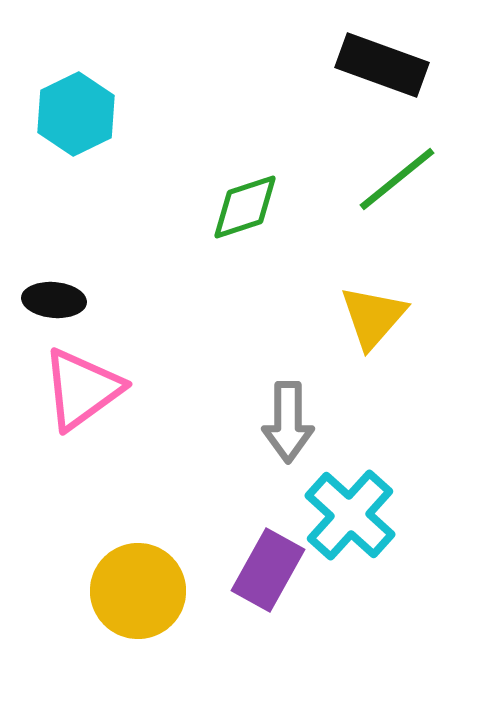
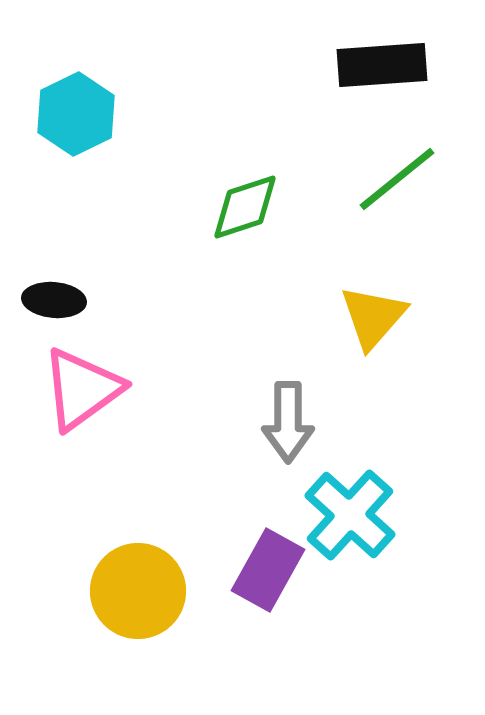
black rectangle: rotated 24 degrees counterclockwise
